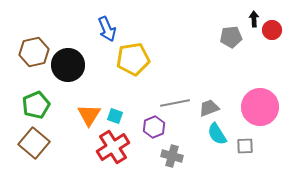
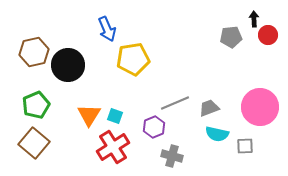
red circle: moved 4 px left, 5 px down
gray line: rotated 12 degrees counterclockwise
cyan semicircle: rotated 45 degrees counterclockwise
